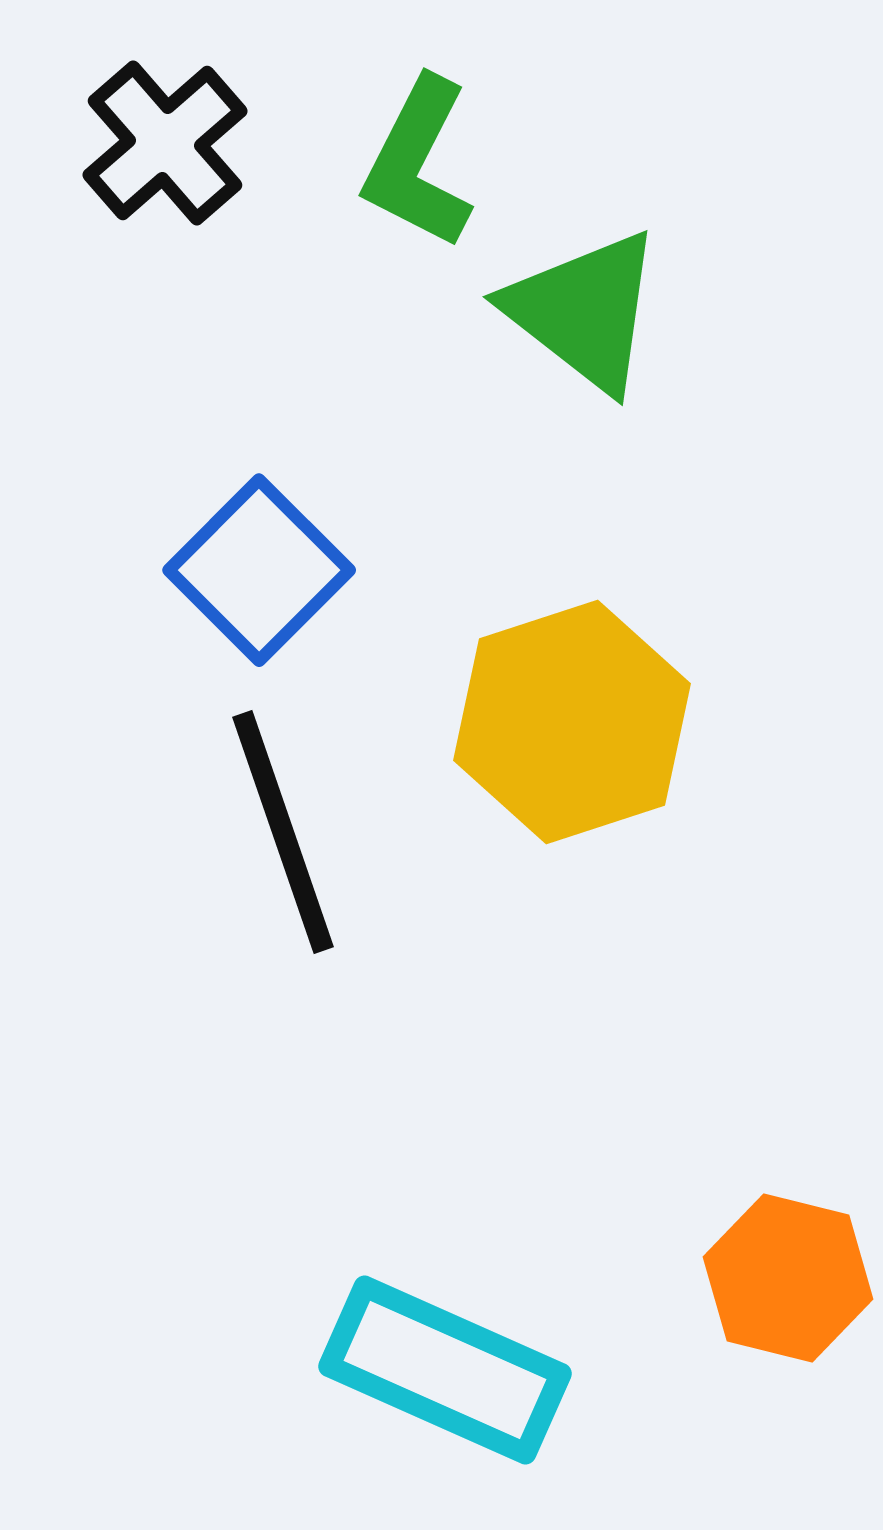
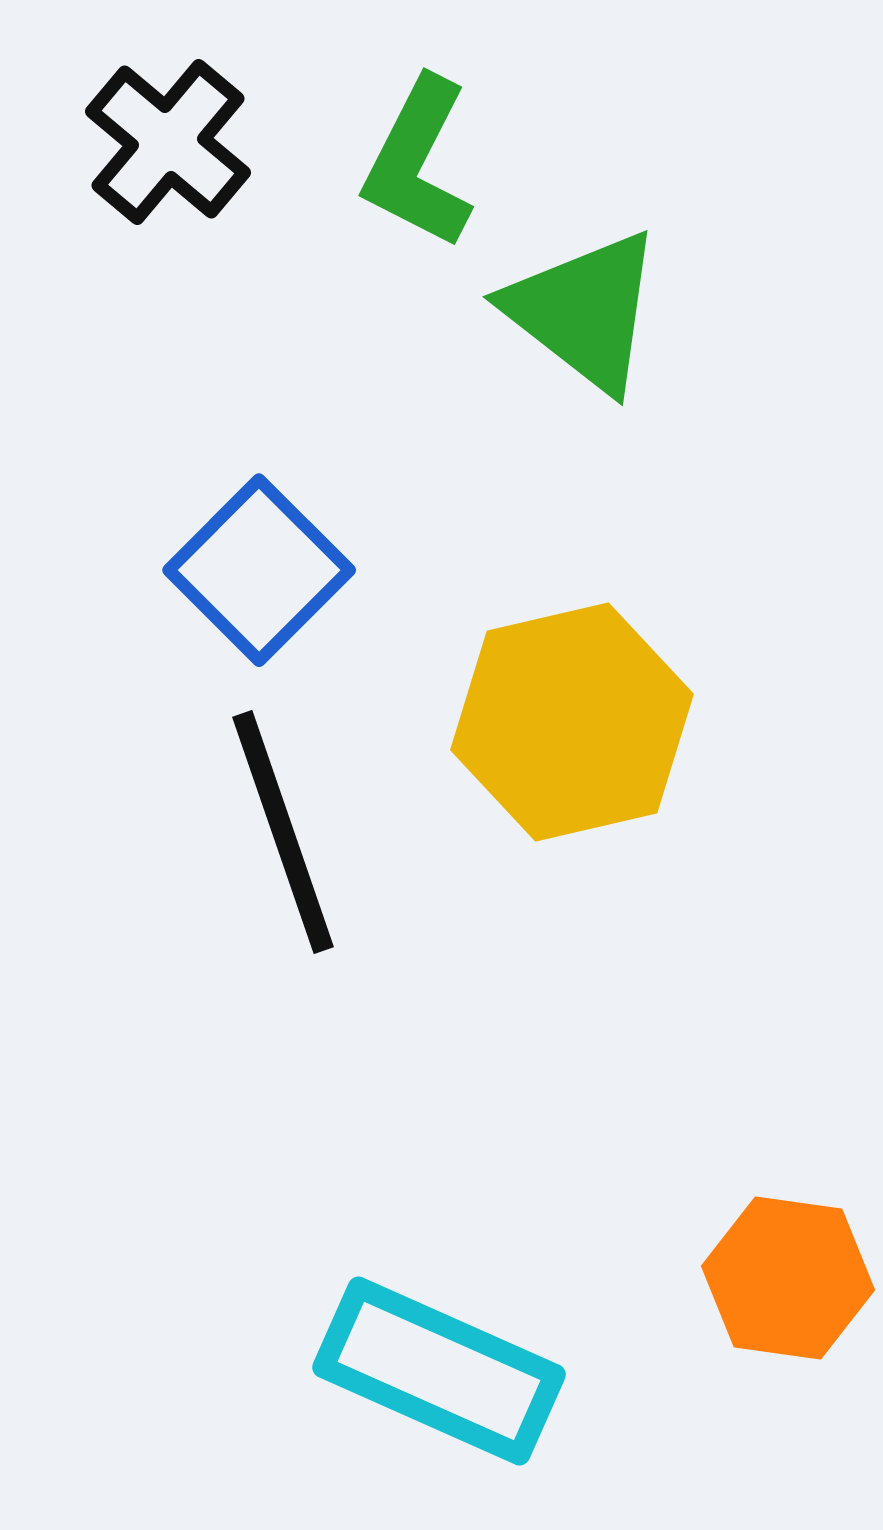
black cross: moved 3 px right, 1 px up; rotated 9 degrees counterclockwise
yellow hexagon: rotated 5 degrees clockwise
orange hexagon: rotated 6 degrees counterclockwise
cyan rectangle: moved 6 px left, 1 px down
